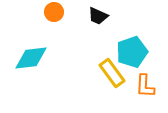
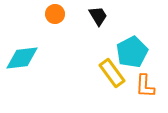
orange circle: moved 1 px right, 2 px down
black trapezoid: rotated 145 degrees counterclockwise
cyan pentagon: rotated 8 degrees counterclockwise
cyan diamond: moved 9 px left
